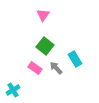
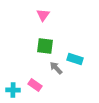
green square: rotated 30 degrees counterclockwise
cyan rectangle: rotated 42 degrees counterclockwise
pink rectangle: moved 17 px down
cyan cross: rotated 32 degrees clockwise
